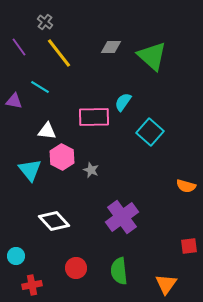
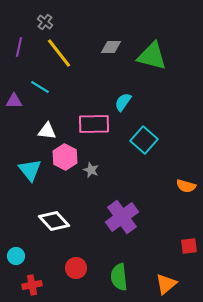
purple line: rotated 48 degrees clockwise
green triangle: rotated 28 degrees counterclockwise
purple triangle: rotated 12 degrees counterclockwise
pink rectangle: moved 7 px down
cyan square: moved 6 px left, 8 px down
pink hexagon: moved 3 px right
green semicircle: moved 6 px down
orange triangle: rotated 15 degrees clockwise
